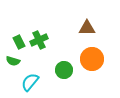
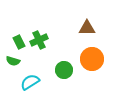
cyan semicircle: rotated 18 degrees clockwise
